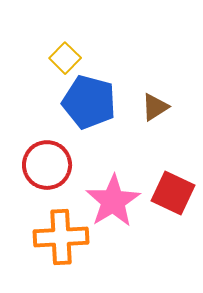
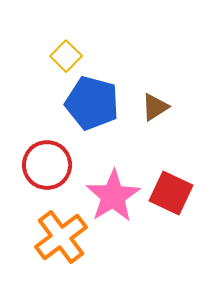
yellow square: moved 1 px right, 2 px up
blue pentagon: moved 3 px right, 1 px down
red square: moved 2 px left
pink star: moved 5 px up
orange cross: rotated 34 degrees counterclockwise
